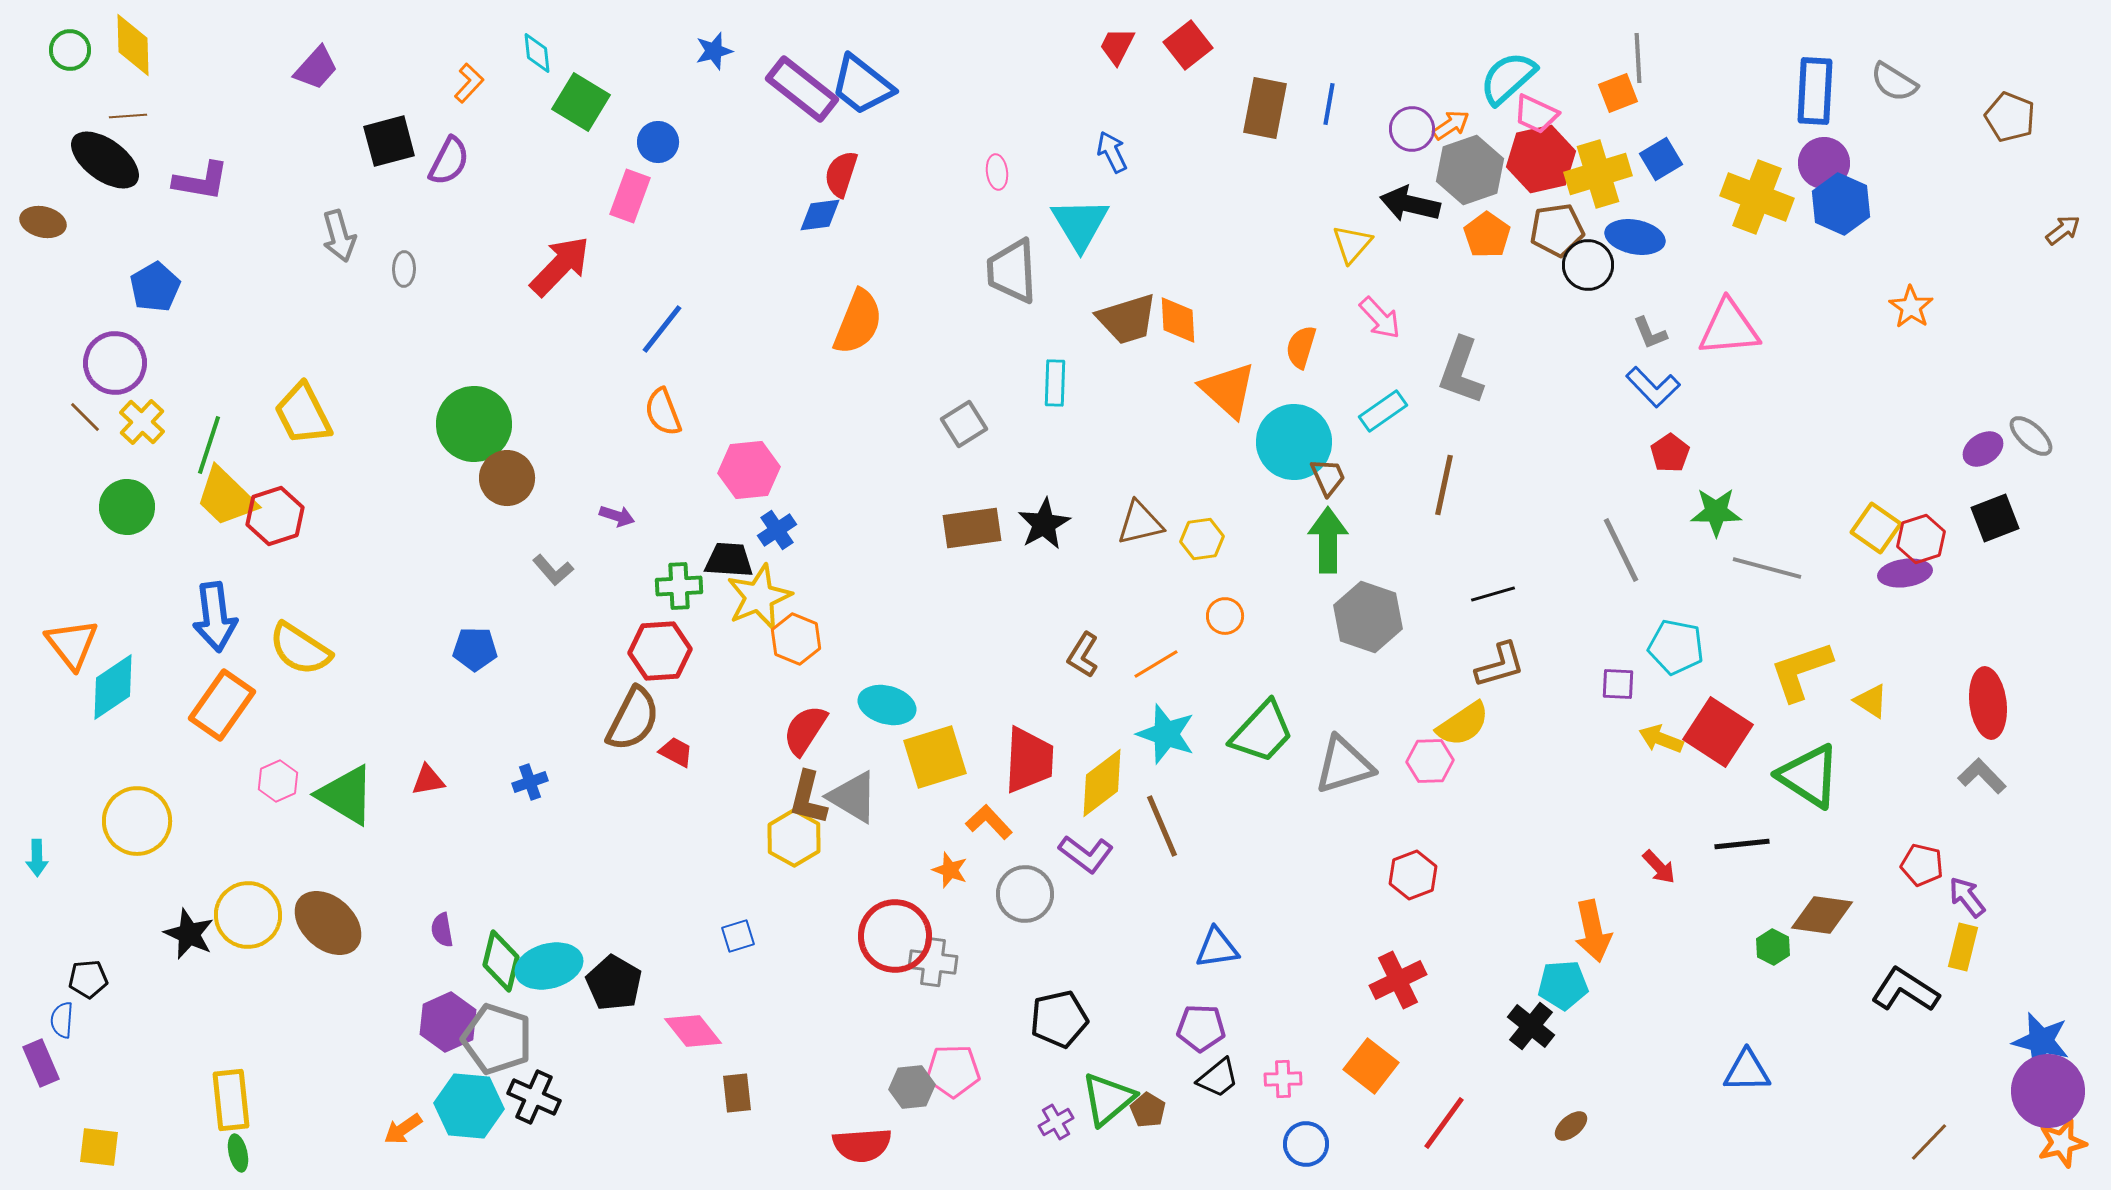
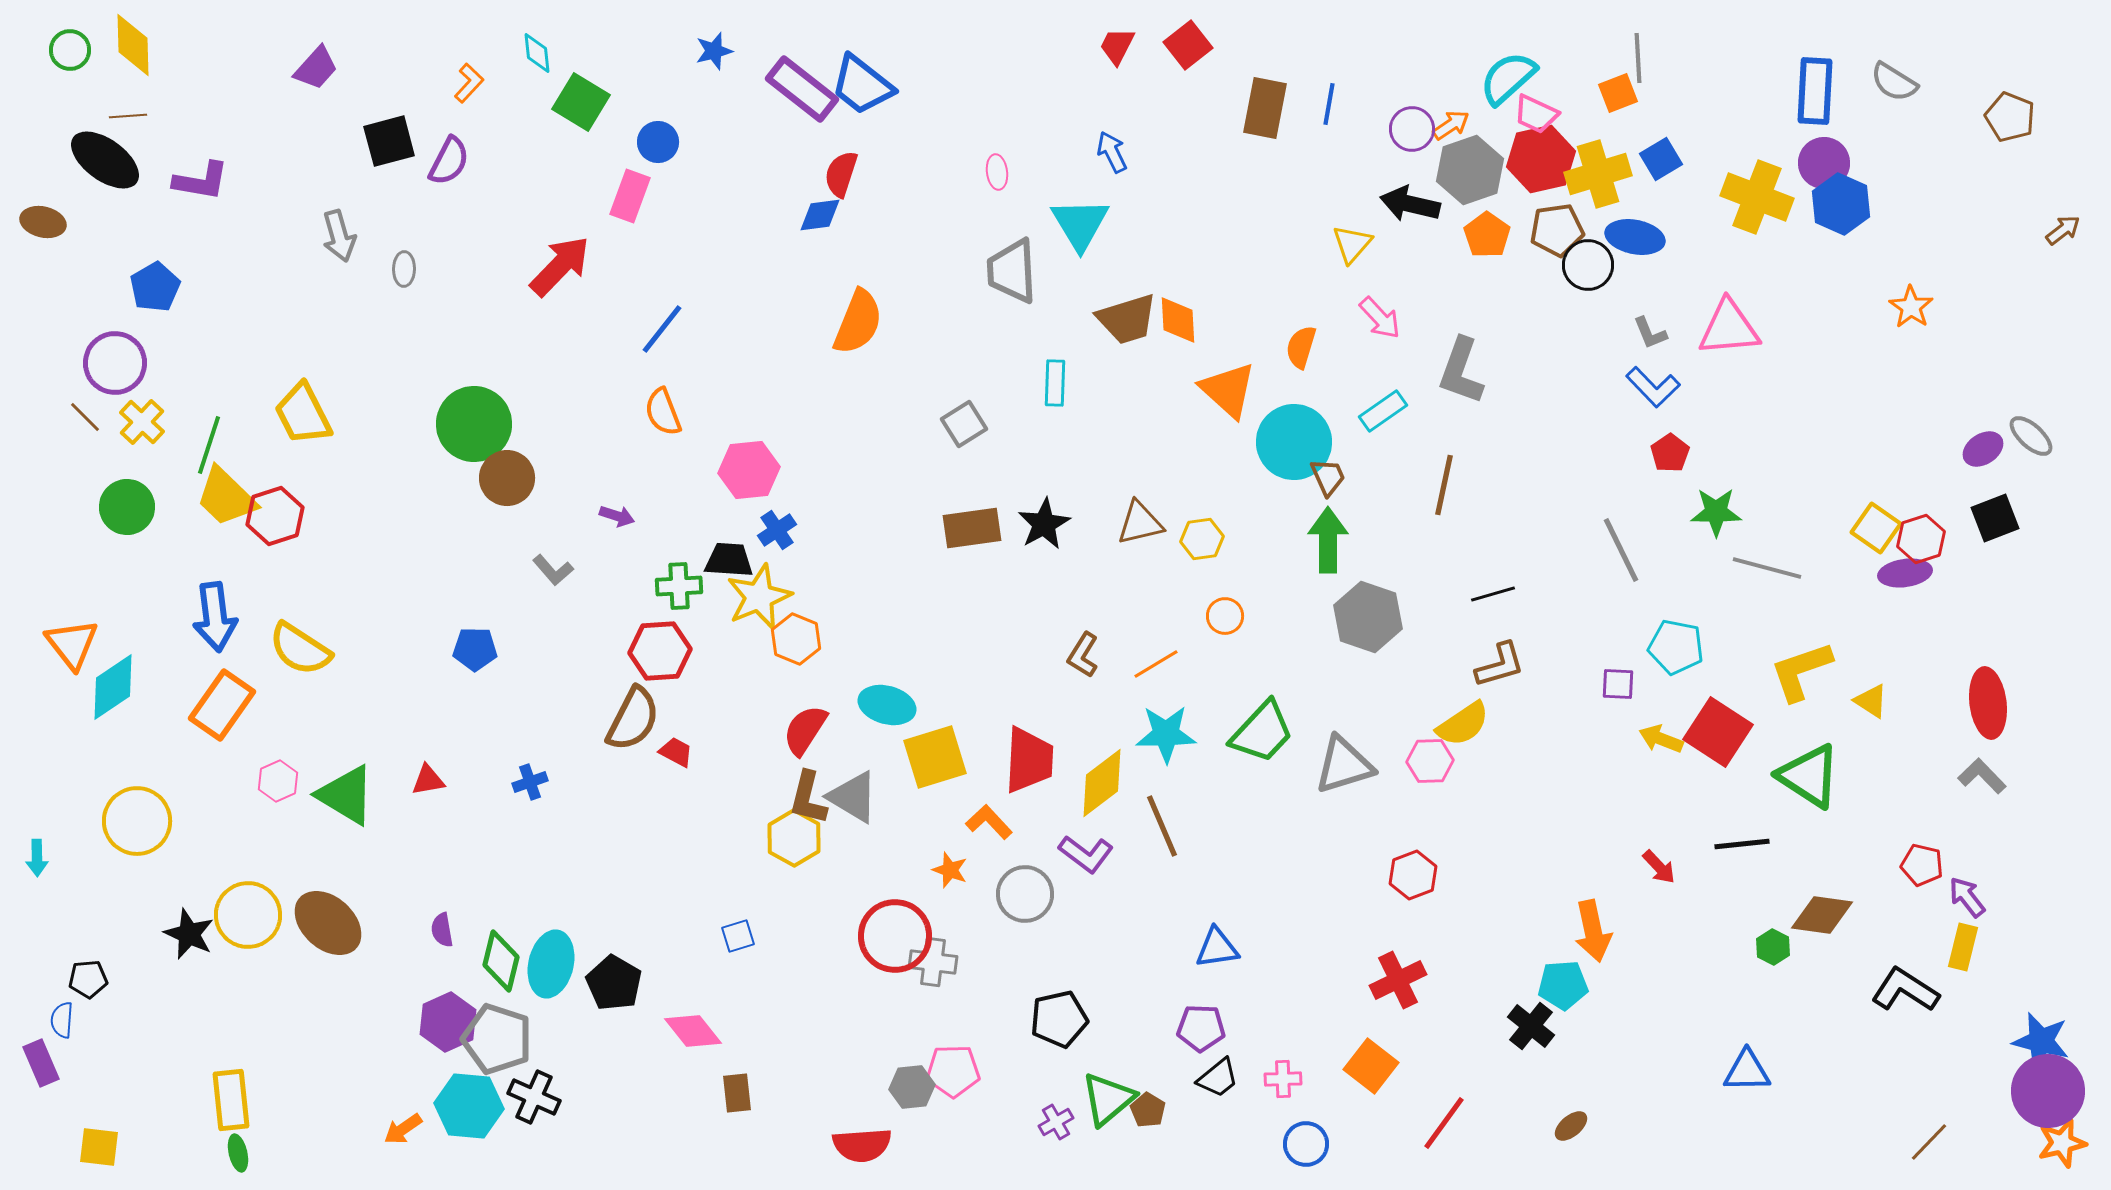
cyan star at (1166, 734): rotated 20 degrees counterclockwise
cyan ellipse at (549, 966): moved 2 px right, 2 px up; rotated 62 degrees counterclockwise
